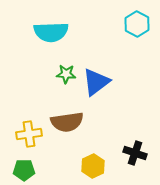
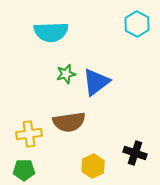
green star: rotated 18 degrees counterclockwise
brown semicircle: moved 2 px right
